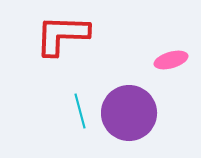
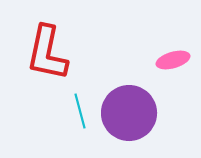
red L-shape: moved 15 px left, 18 px down; rotated 80 degrees counterclockwise
pink ellipse: moved 2 px right
